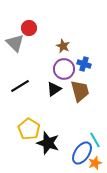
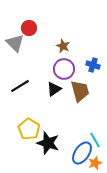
blue cross: moved 9 px right, 1 px down
